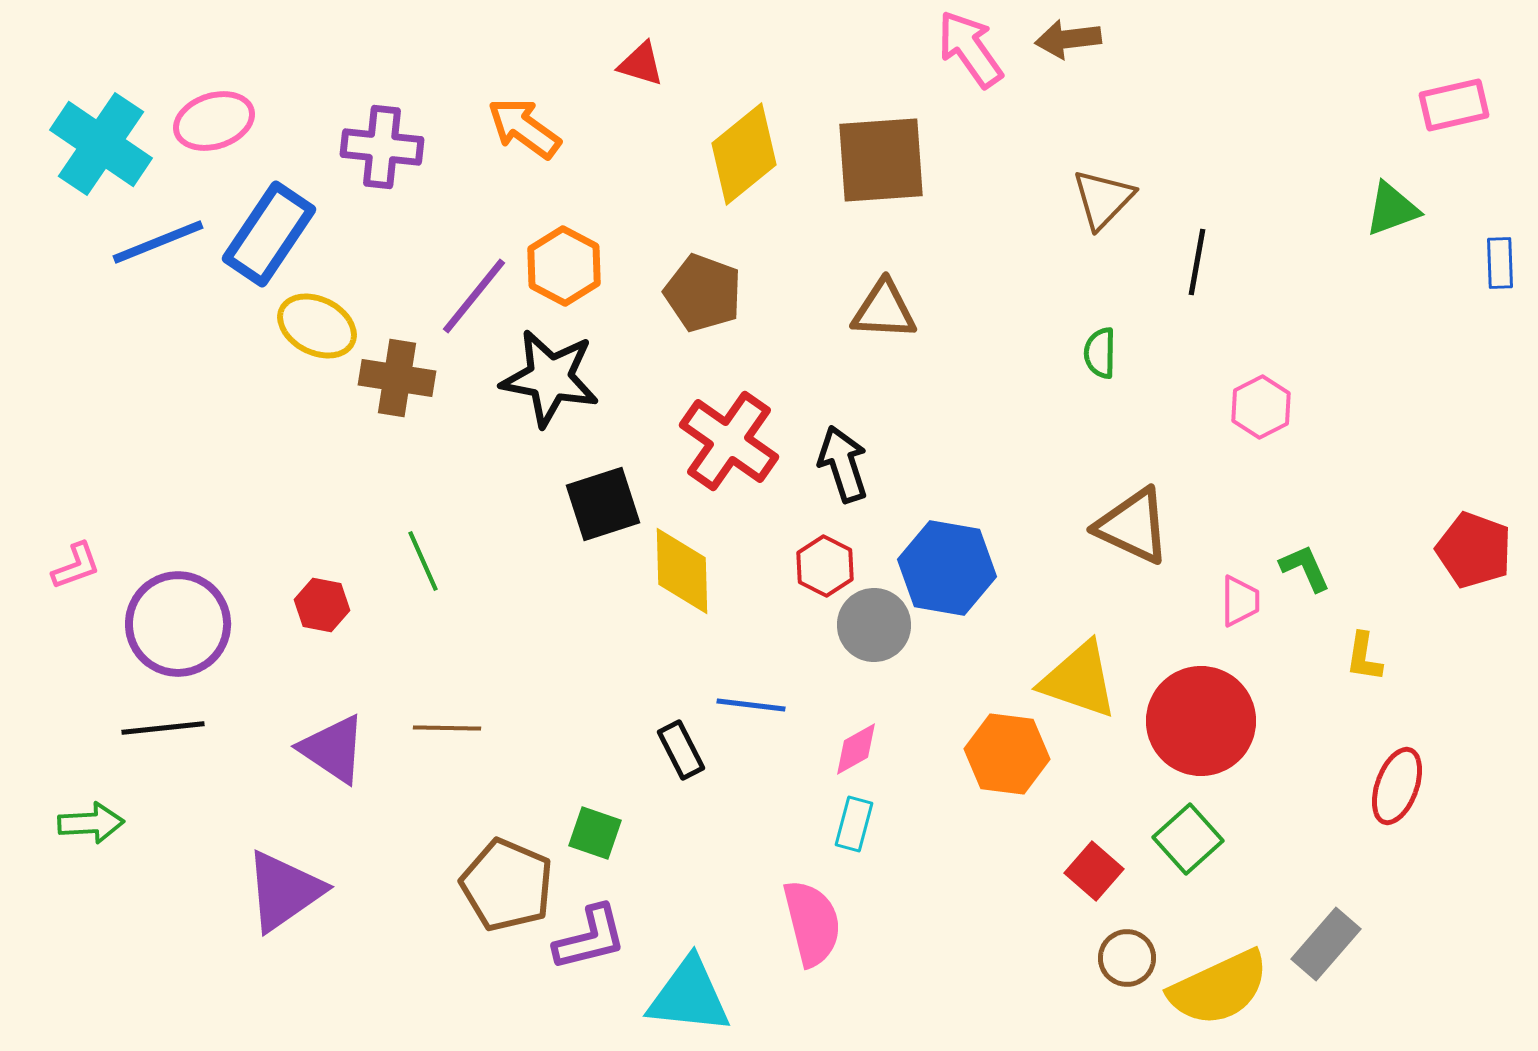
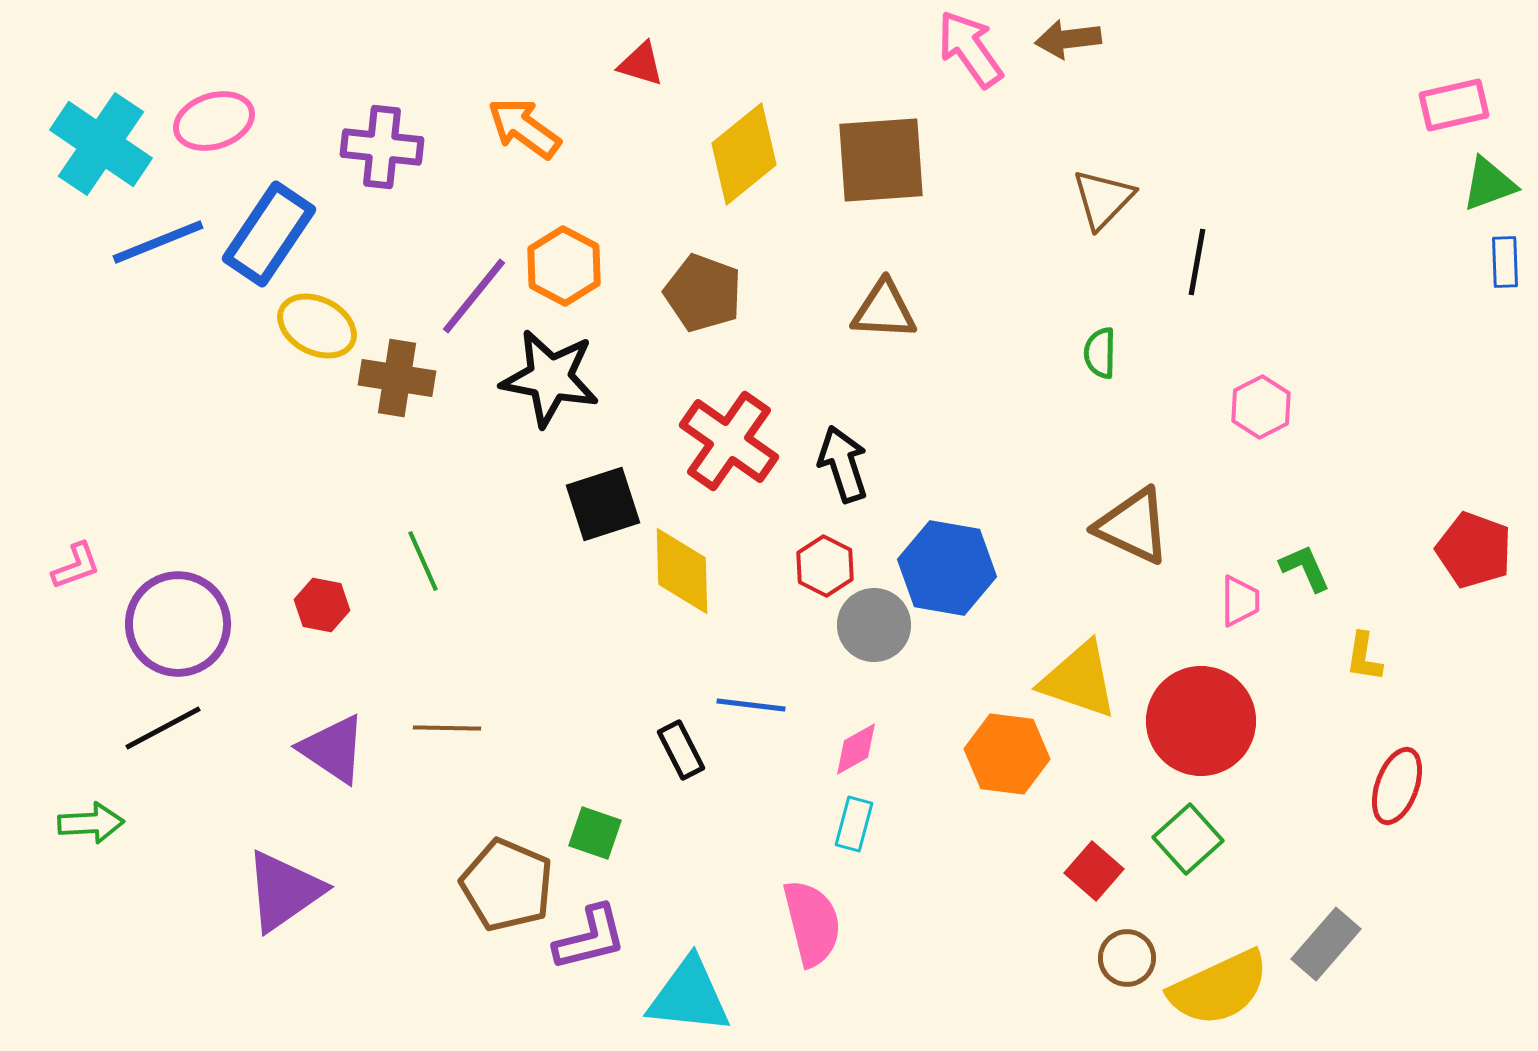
green triangle at (1392, 209): moved 97 px right, 25 px up
blue rectangle at (1500, 263): moved 5 px right, 1 px up
black line at (163, 728): rotated 22 degrees counterclockwise
